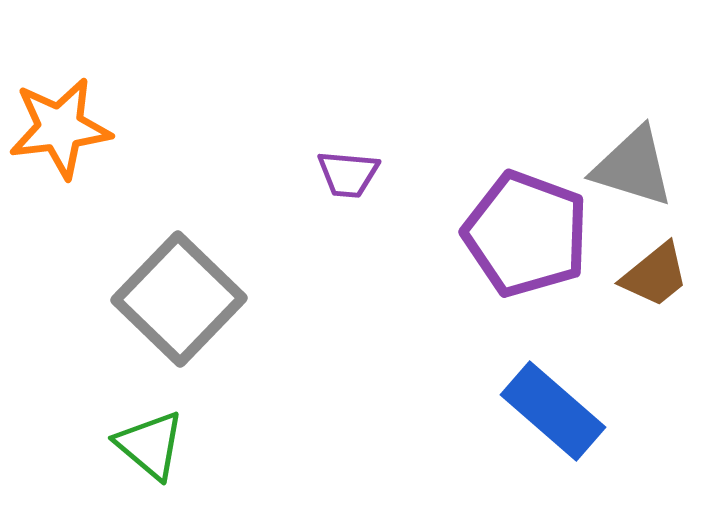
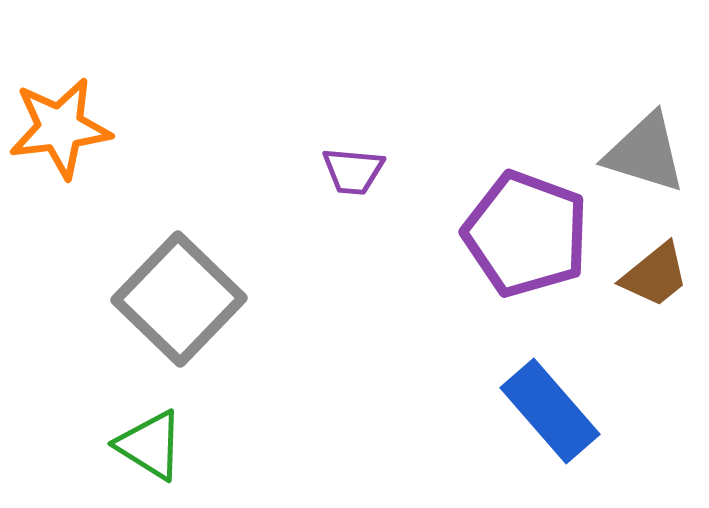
gray triangle: moved 12 px right, 14 px up
purple trapezoid: moved 5 px right, 3 px up
blue rectangle: moved 3 px left; rotated 8 degrees clockwise
green triangle: rotated 8 degrees counterclockwise
